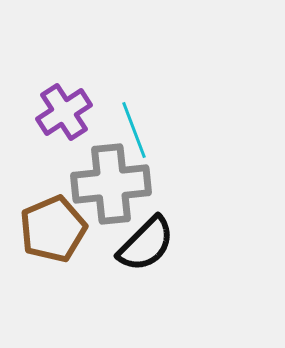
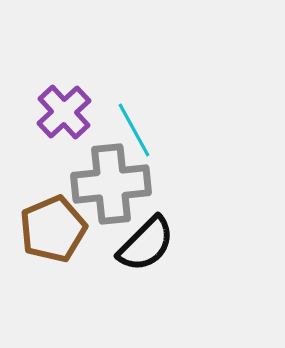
purple cross: rotated 10 degrees counterclockwise
cyan line: rotated 8 degrees counterclockwise
